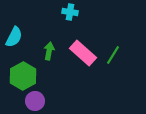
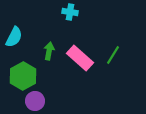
pink rectangle: moved 3 px left, 5 px down
